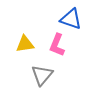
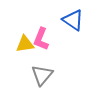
blue triangle: moved 2 px right, 1 px down; rotated 15 degrees clockwise
pink L-shape: moved 16 px left, 6 px up
